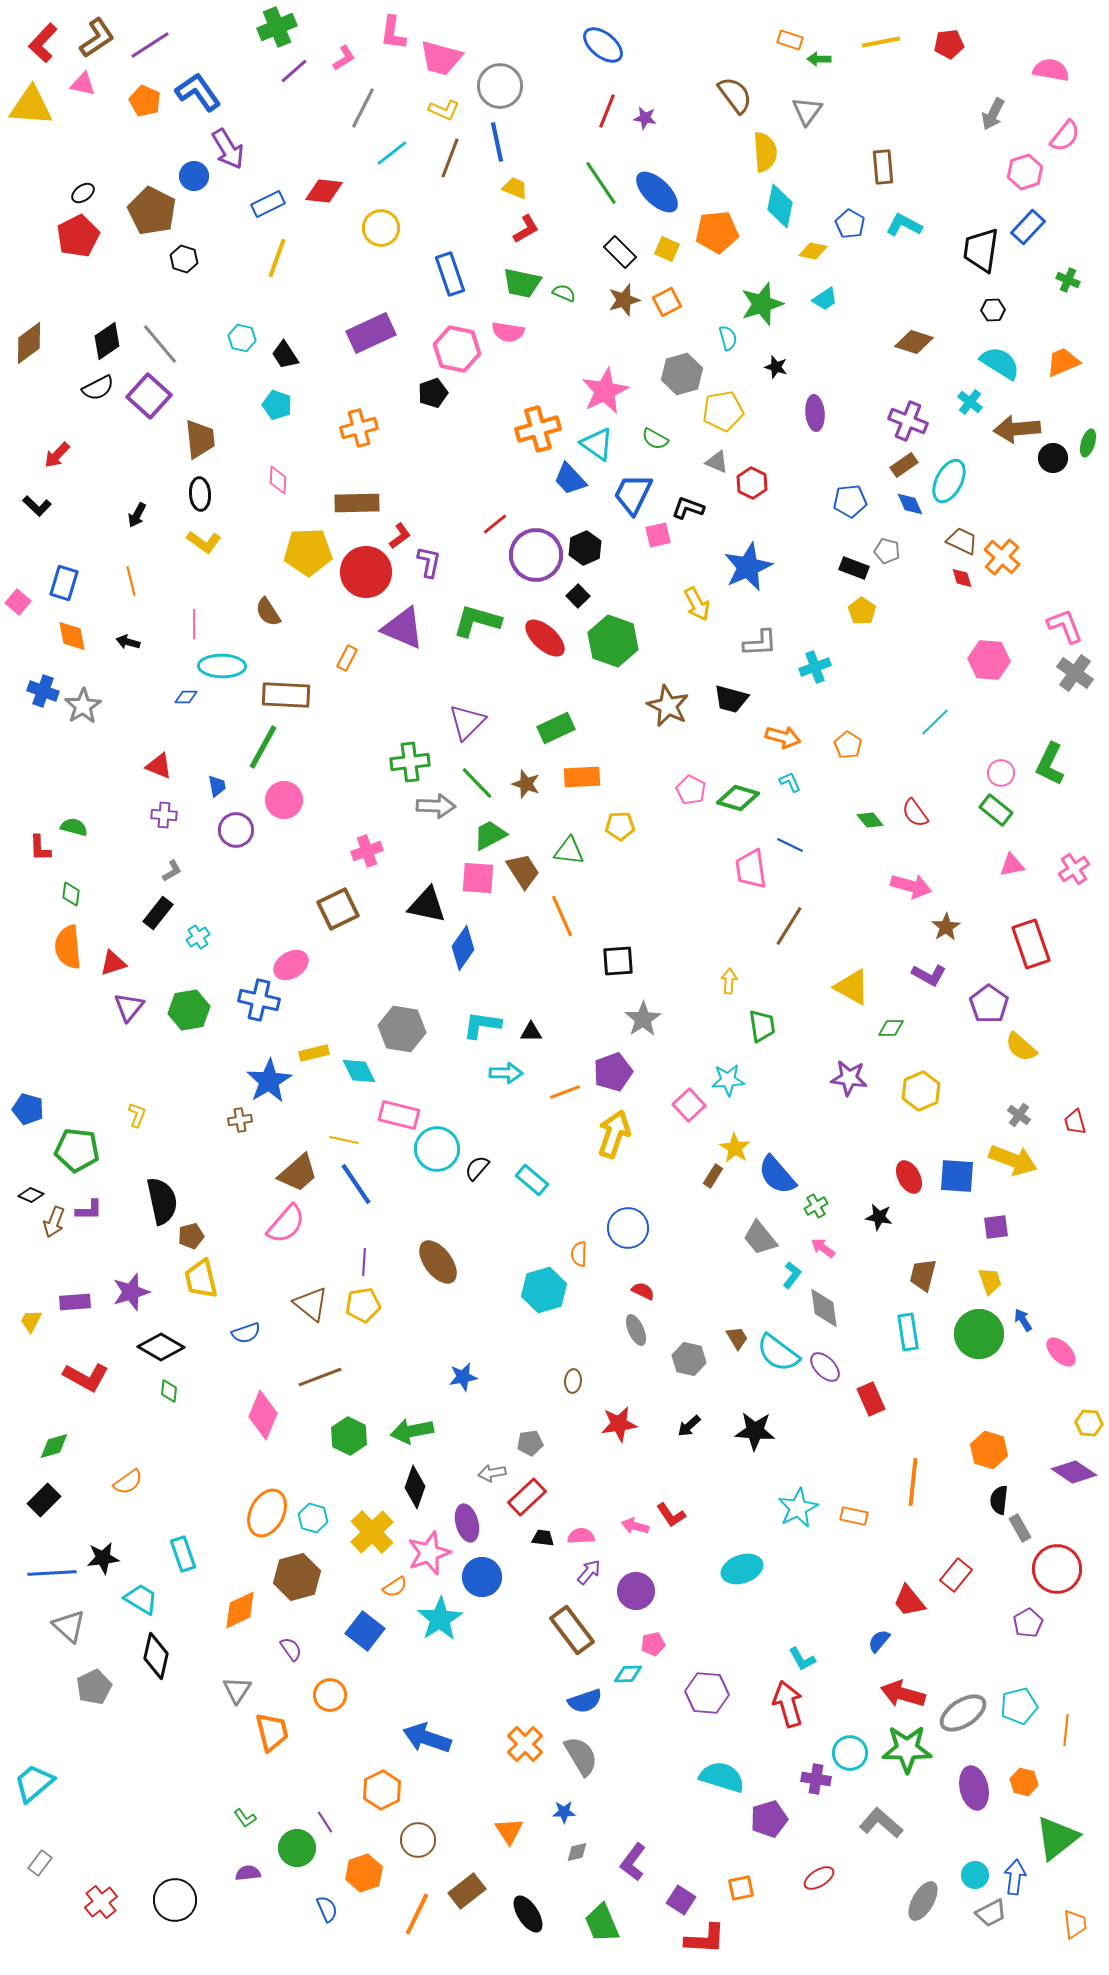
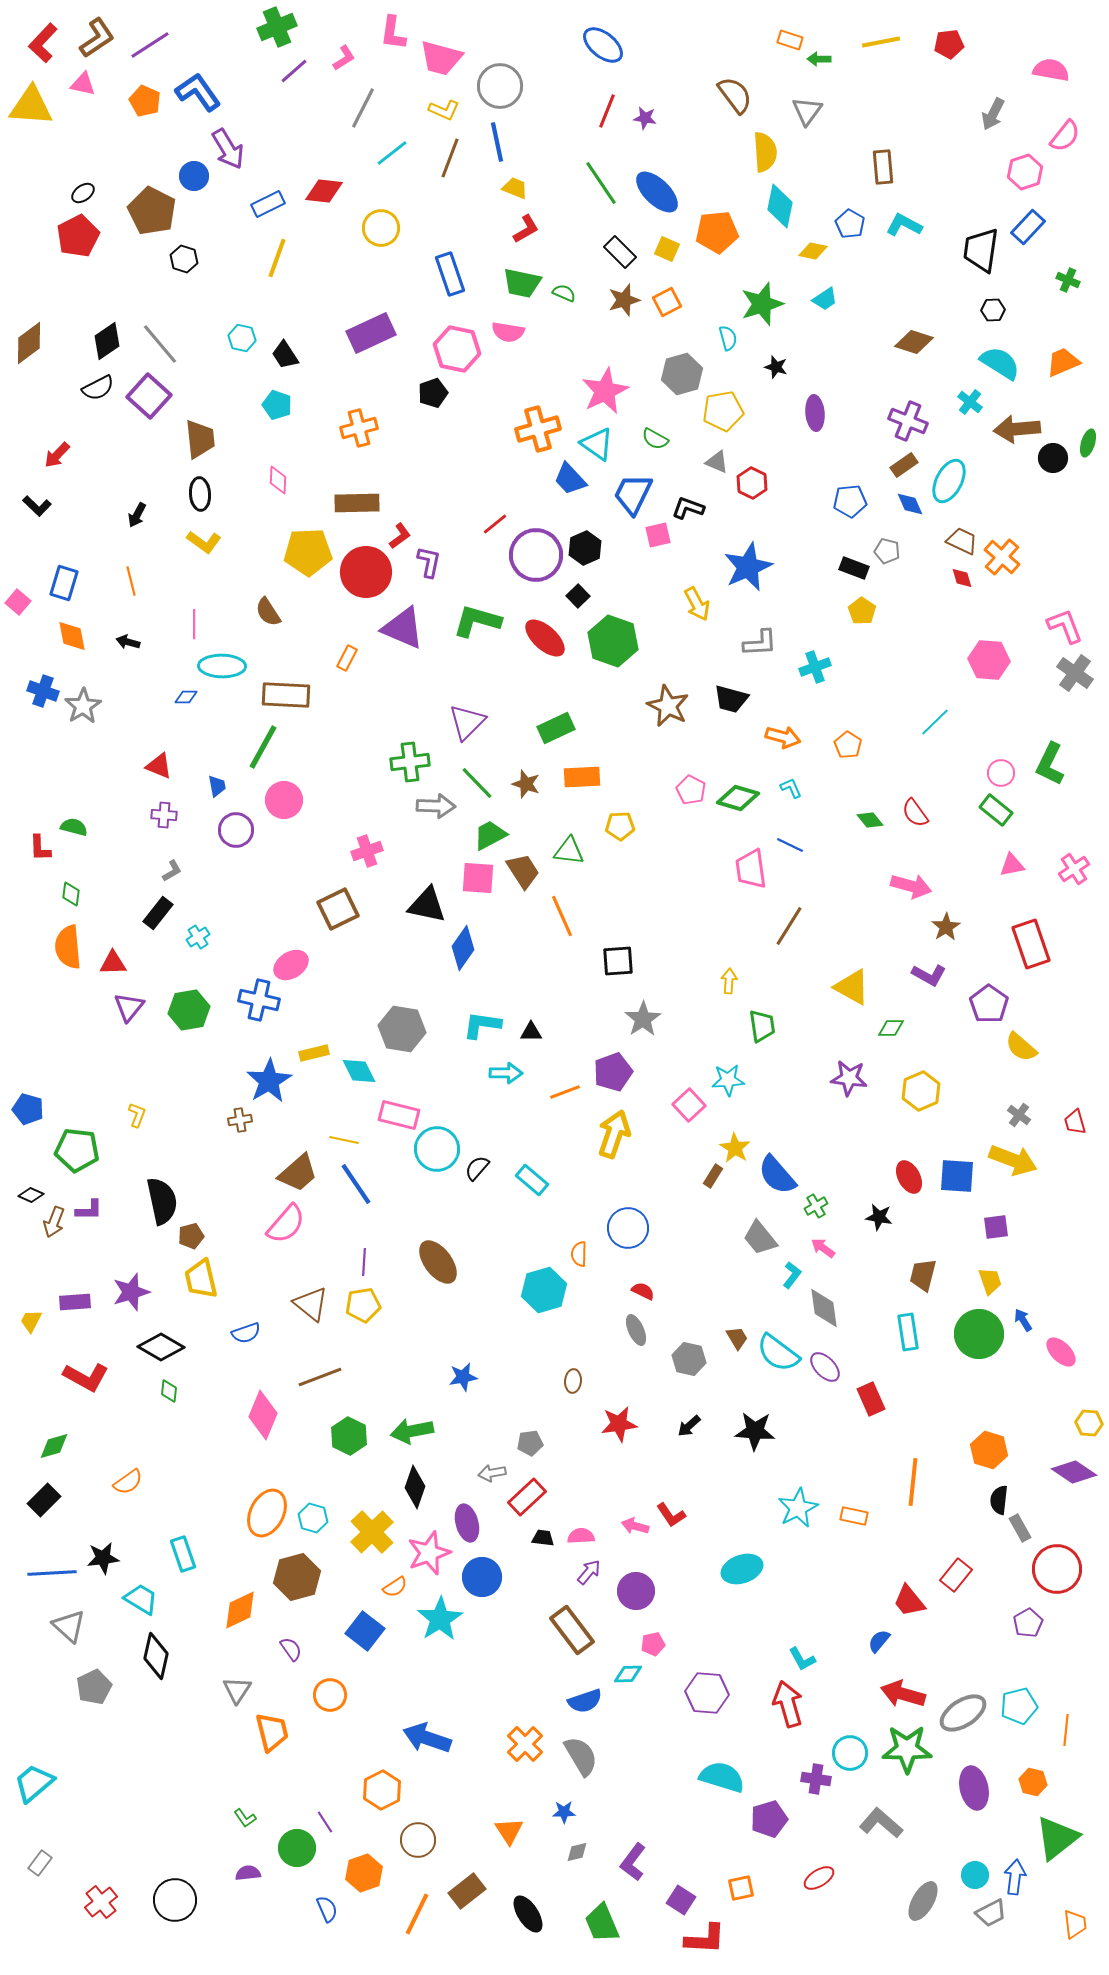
cyan L-shape at (790, 782): moved 1 px right, 6 px down
red triangle at (113, 963): rotated 16 degrees clockwise
orange hexagon at (1024, 1782): moved 9 px right
